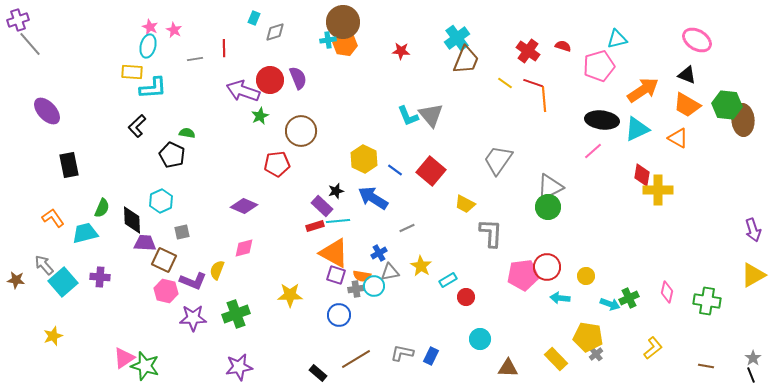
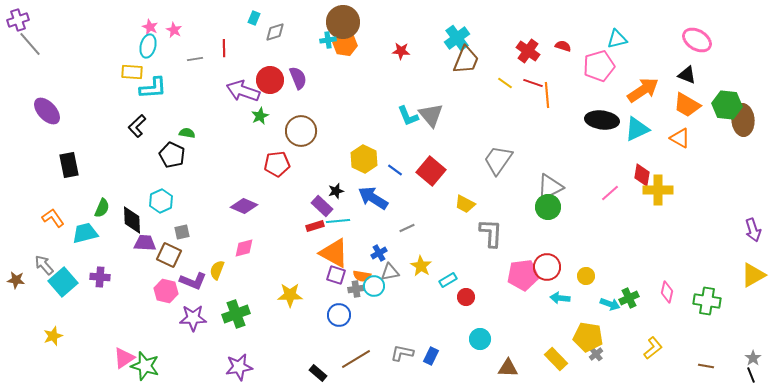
orange line at (544, 99): moved 3 px right, 4 px up
orange triangle at (678, 138): moved 2 px right
pink line at (593, 151): moved 17 px right, 42 px down
brown square at (164, 260): moved 5 px right, 5 px up
